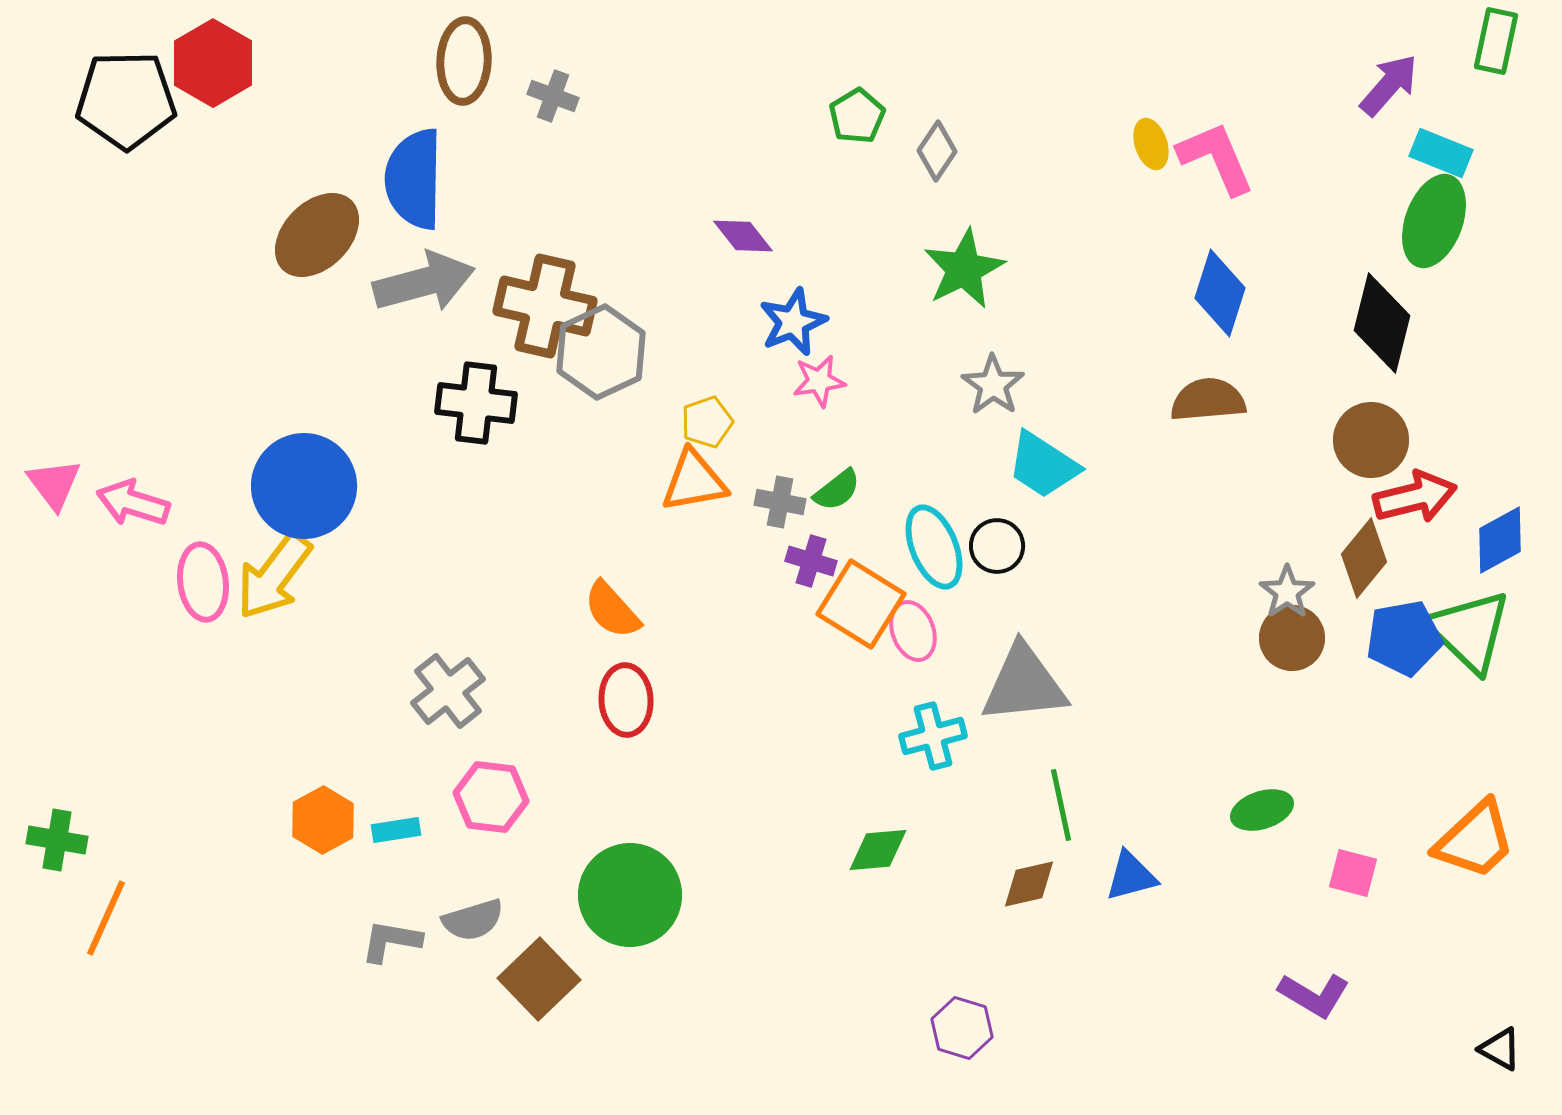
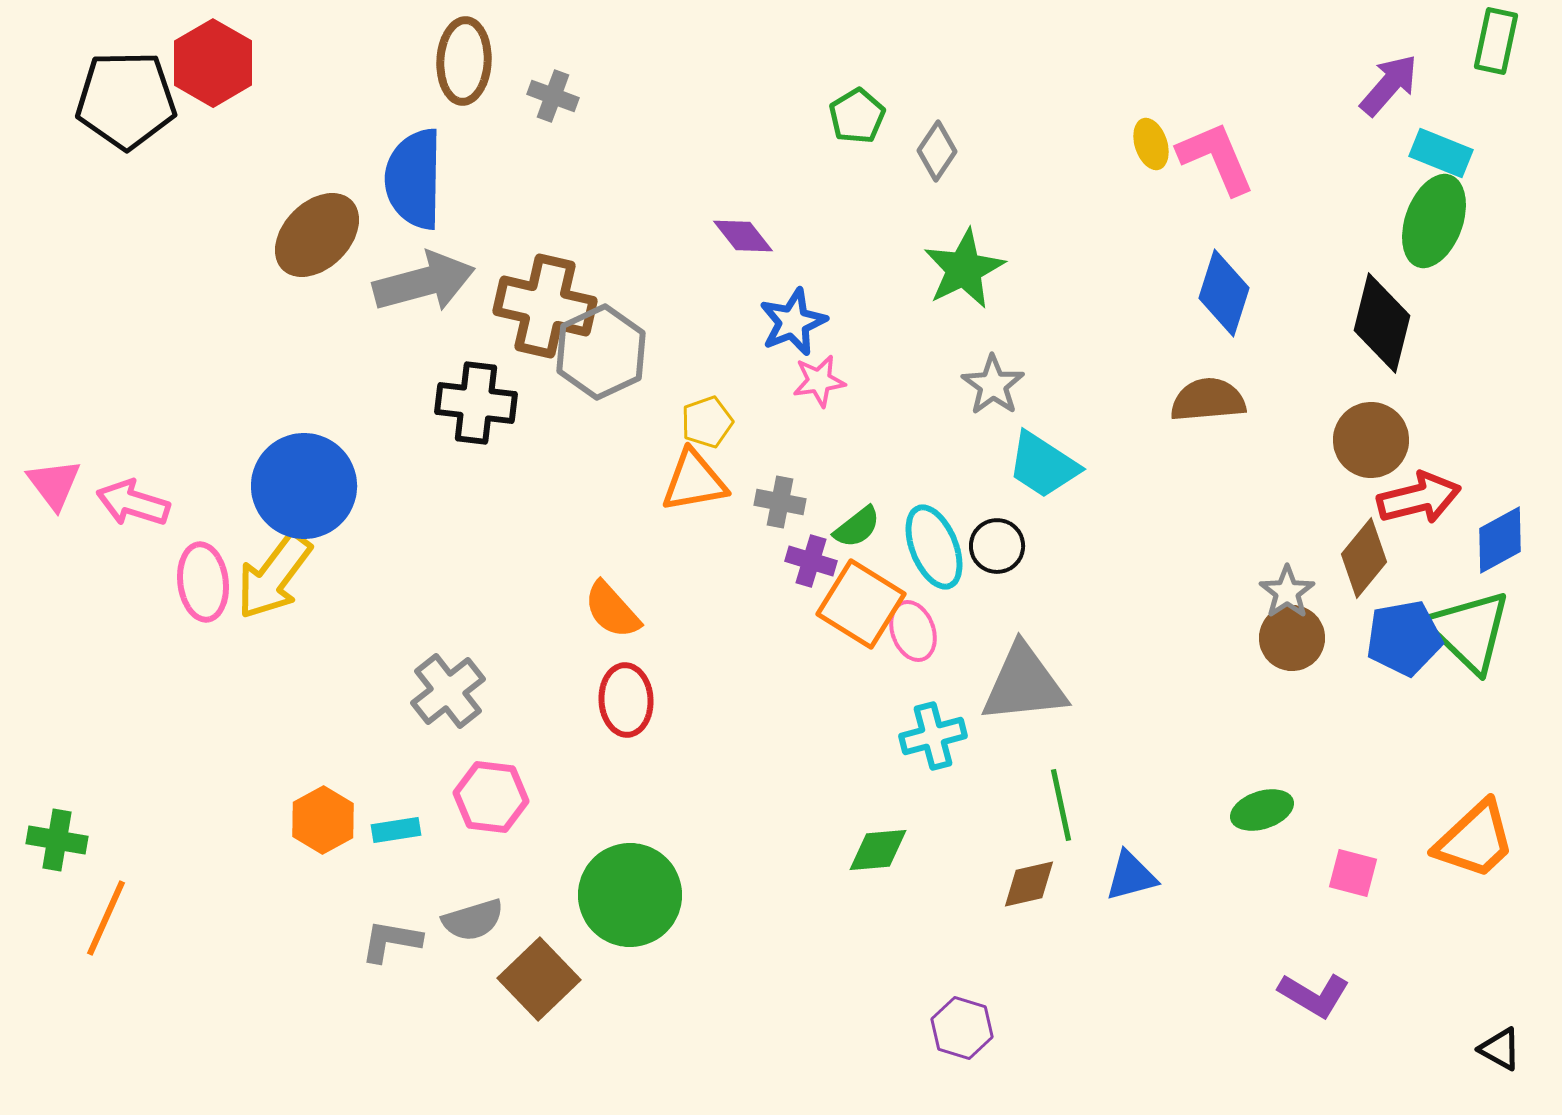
blue diamond at (1220, 293): moved 4 px right
green semicircle at (837, 490): moved 20 px right, 37 px down
red arrow at (1415, 497): moved 4 px right, 1 px down
